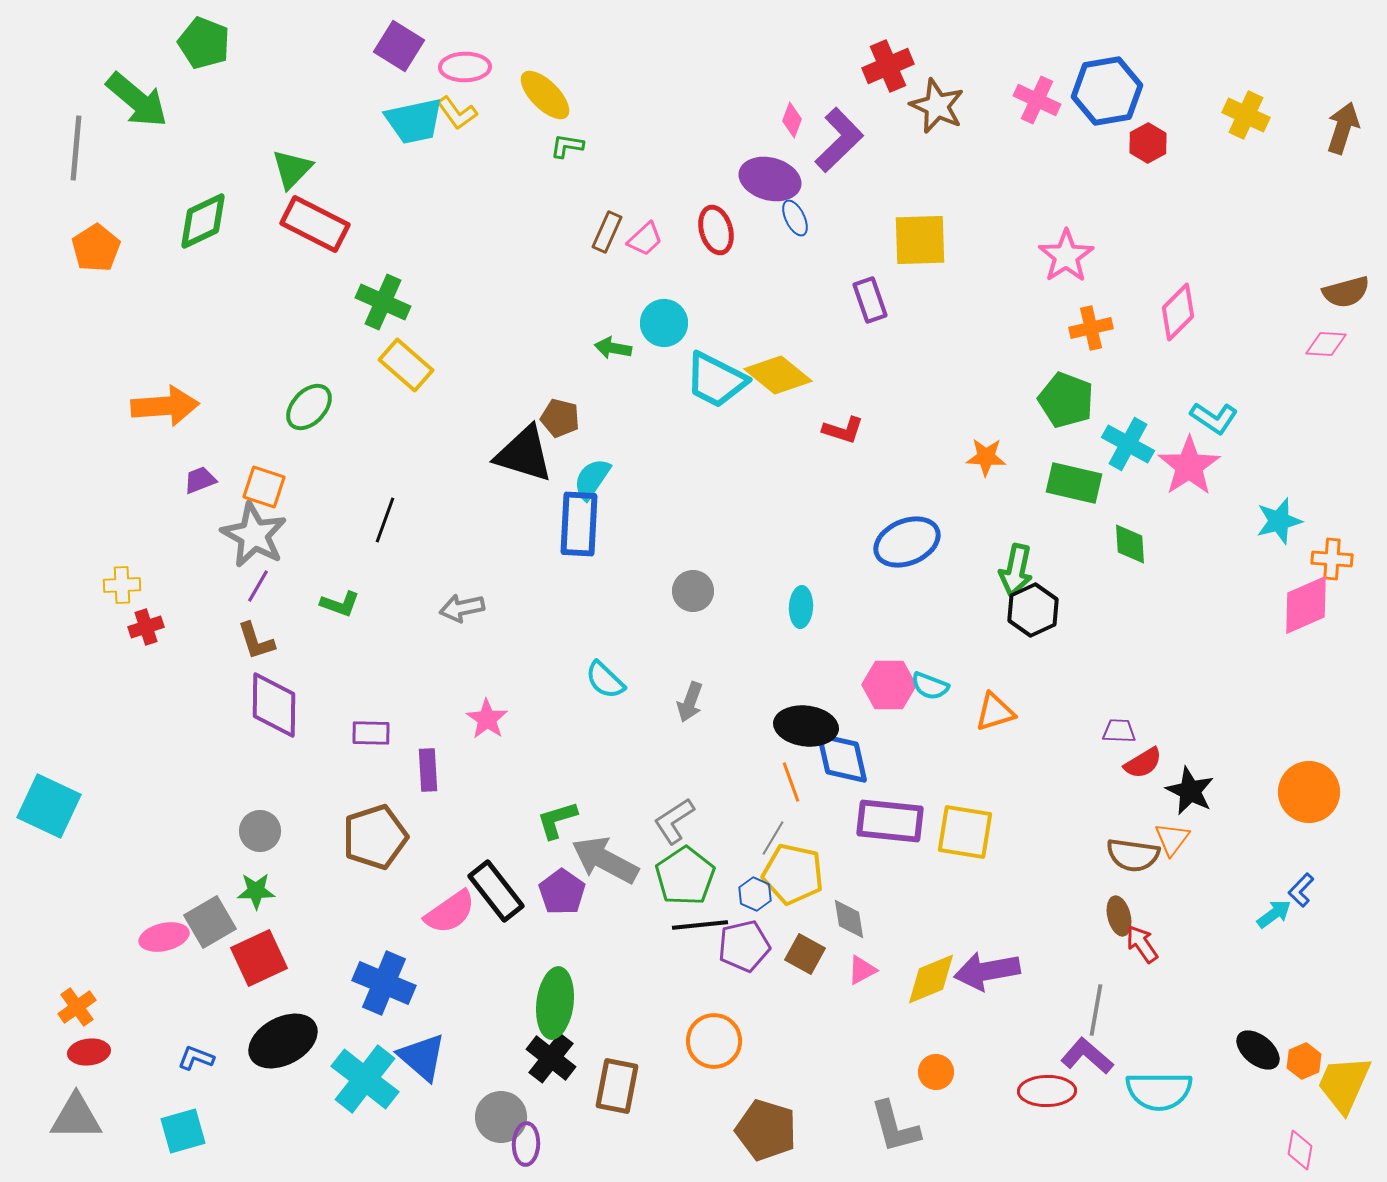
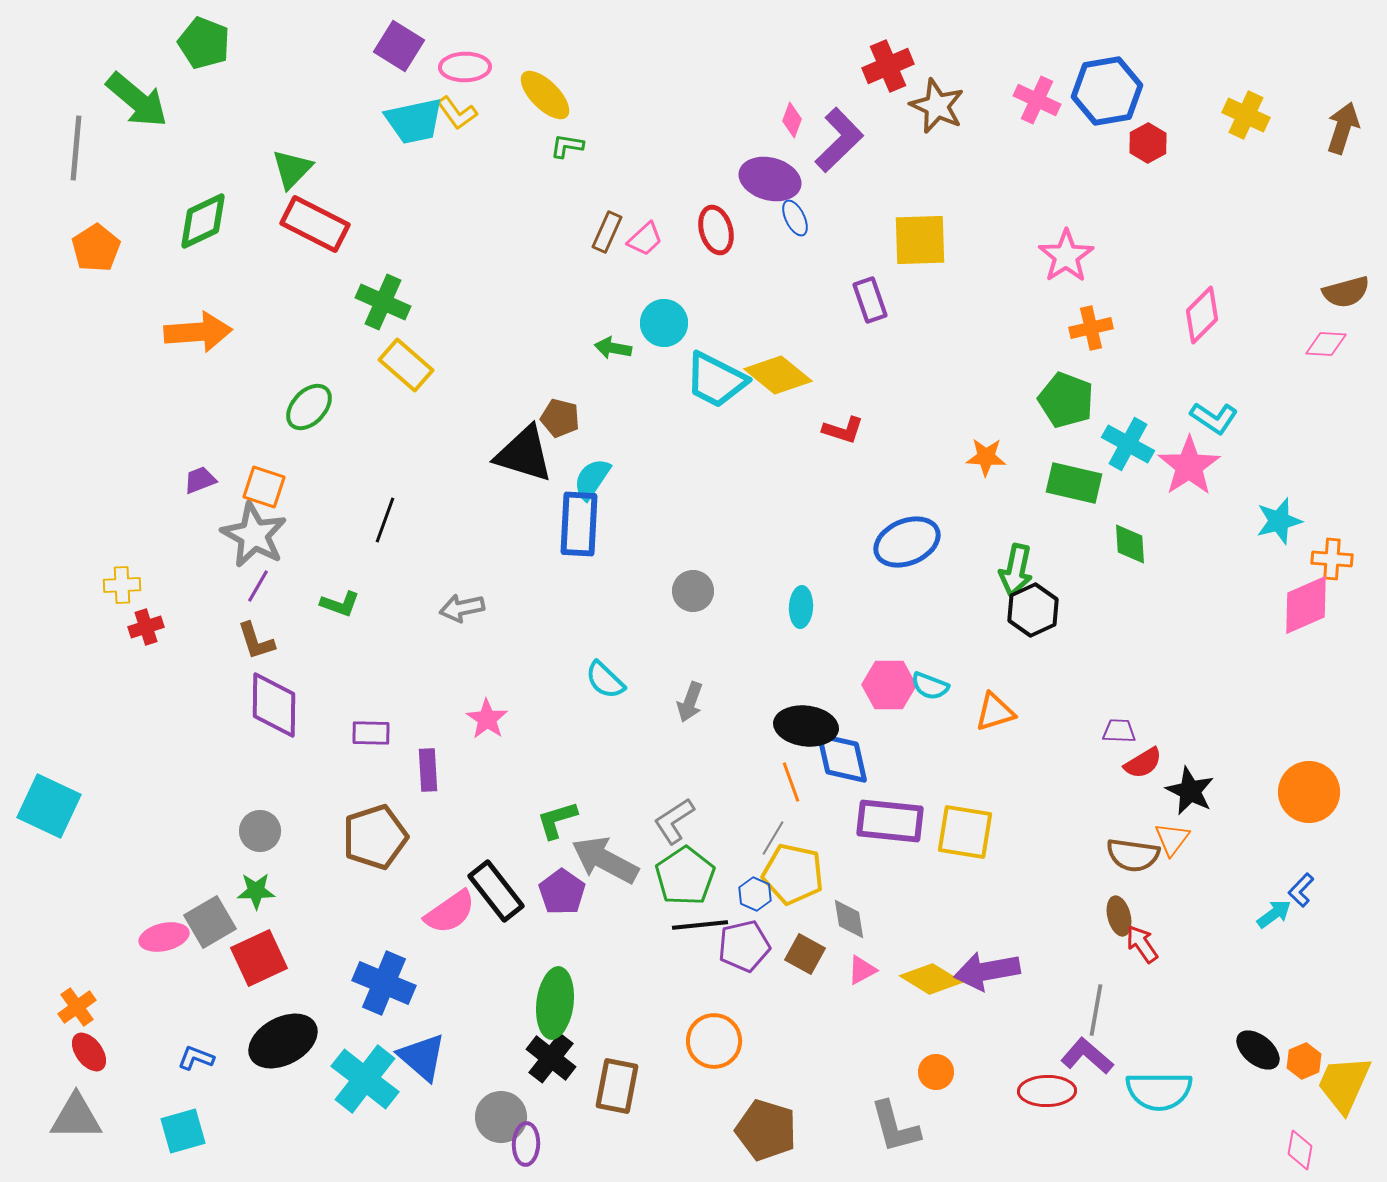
pink diamond at (1178, 312): moved 24 px right, 3 px down
orange arrow at (165, 406): moved 33 px right, 74 px up
yellow diamond at (931, 979): rotated 54 degrees clockwise
red ellipse at (89, 1052): rotated 60 degrees clockwise
